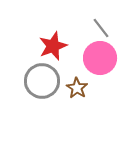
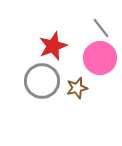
brown star: rotated 25 degrees clockwise
